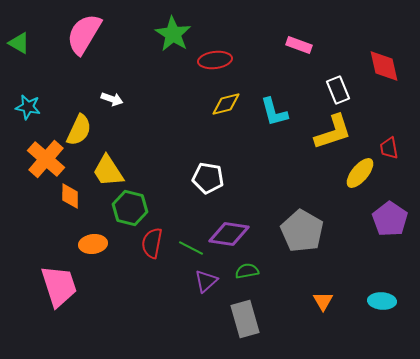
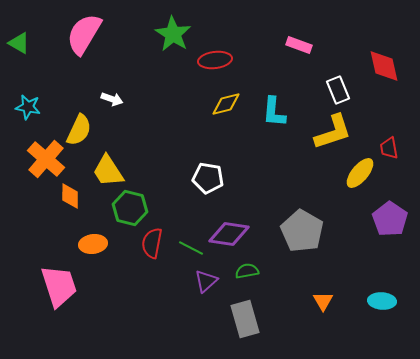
cyan L-shape: rotated 20 degrees clockwise
